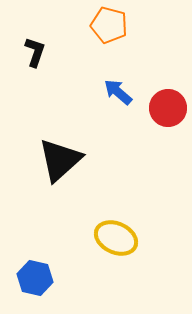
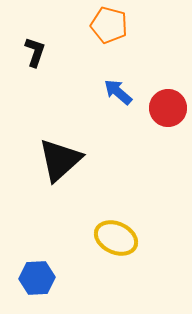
blue hexagon: moved 2 px right; rotated 16 degrees counterclockwise
